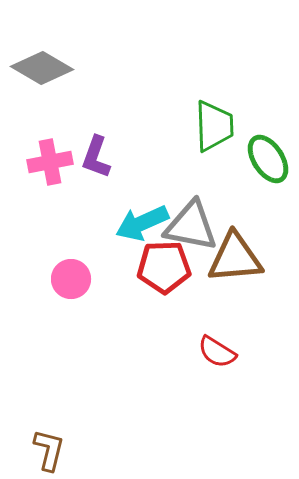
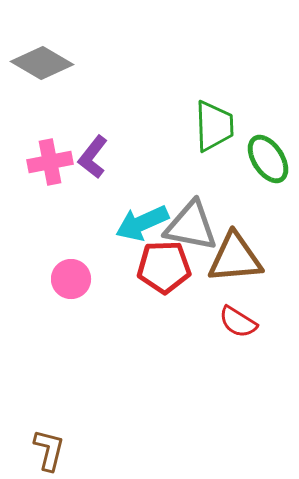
gray diamond: moved 5 px up
purple L-shape: moved 3 px left; rotated 18 degrees clockwise
red semicircle: moved 21 px right, 30 px up
